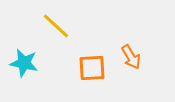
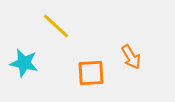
orange square: moved 1 px left, 5 px down
